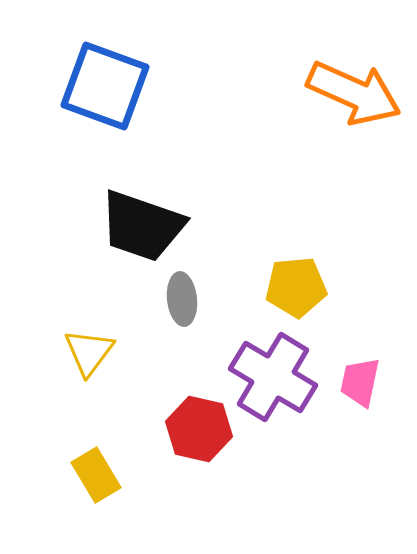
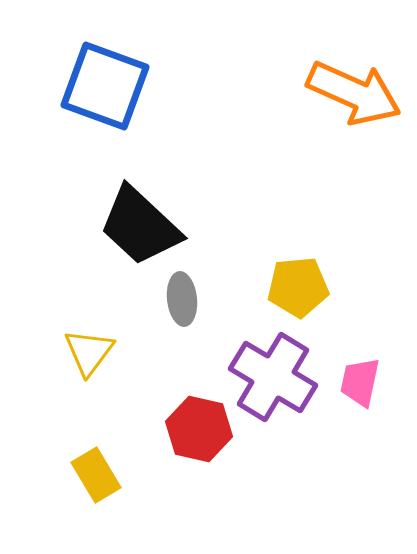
black trapezoid: moved 2 px left; rotated 24 degrees clockwise
yellow pentagon: moved 2 px right
